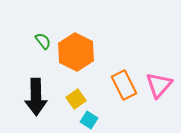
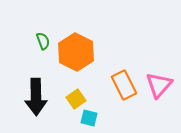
green semicircle: rotated 18 degrees clockwise
cyan square: moved 2 px up; rotated 18 degrees counterclockwise
